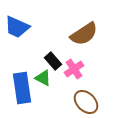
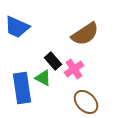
brown semicircle: moved 1 px right
